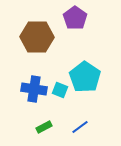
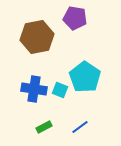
purple pentagon: rotated 25 degrees counterclockwise
brown hexagon: rotated 12 degrees counterclockwise
